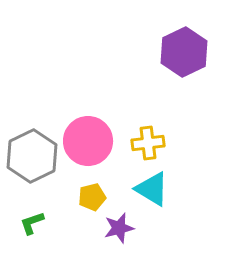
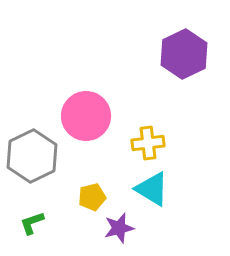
purple hexagon: moved 2 px down
pink circle: moved 2 px left, 25 px up
